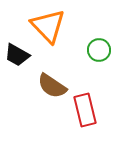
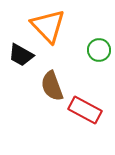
black trapezoid: moved 4 px right
brown semicircle: rotated 36 degrees clockwise
red rectangle: rotated 48 degrees counterclockwise
